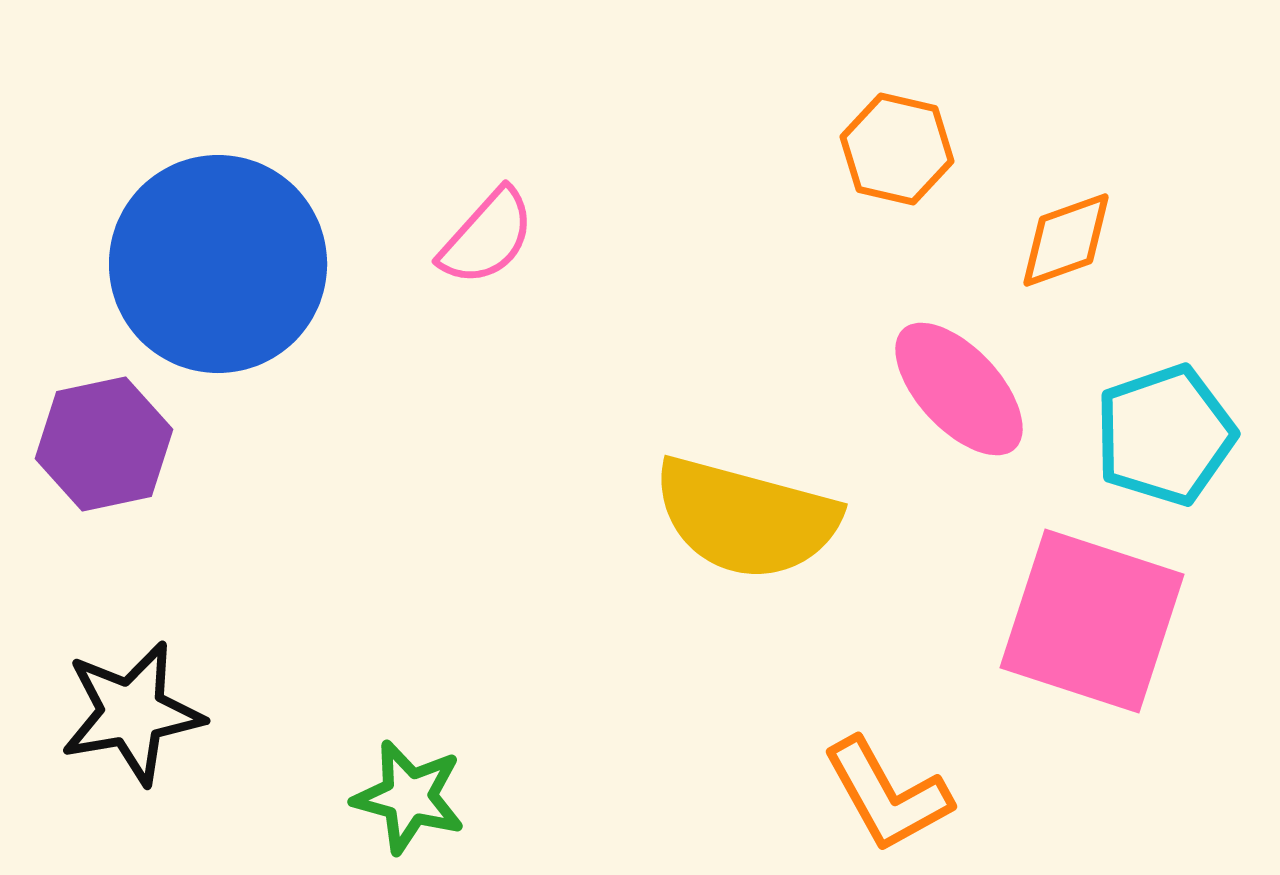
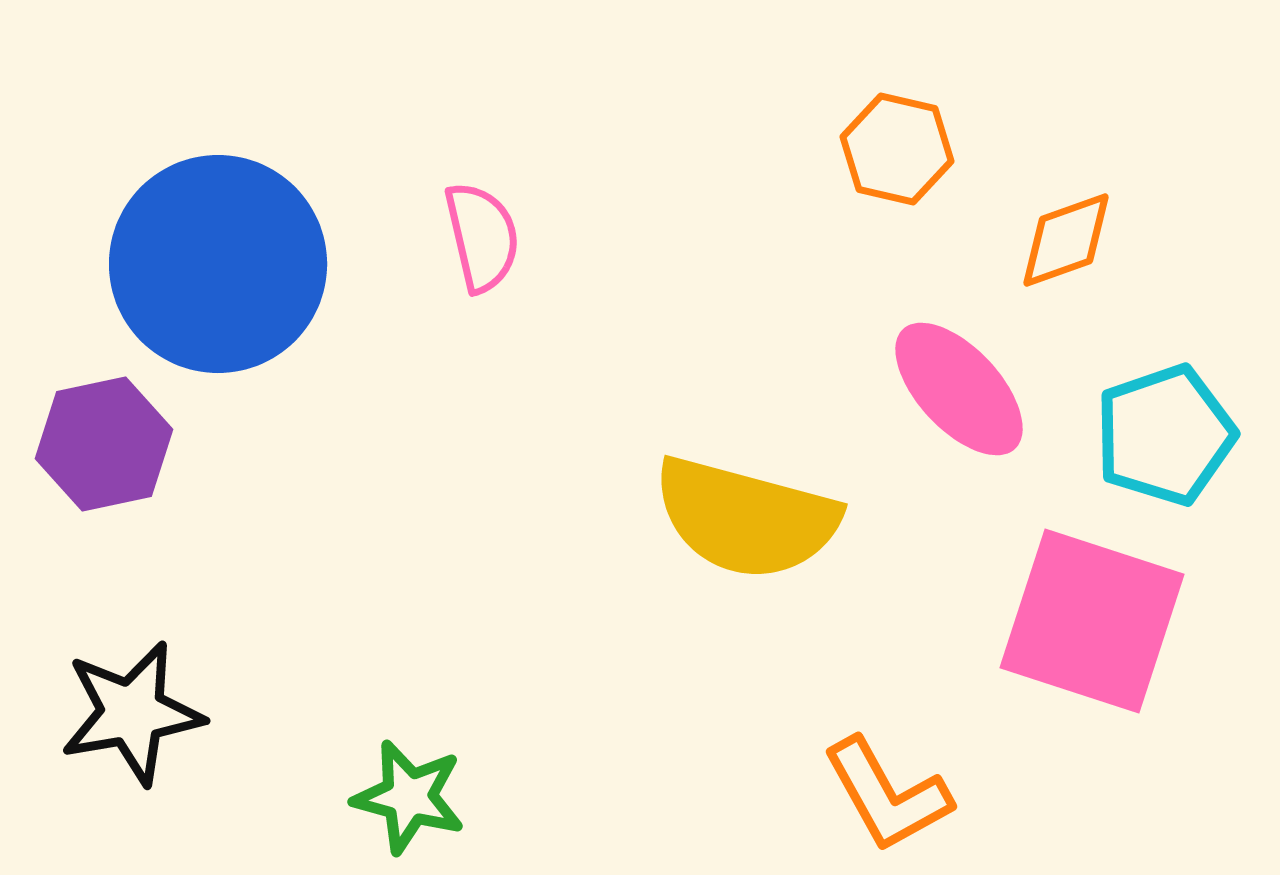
pink semicircle: moved 5 px left; rotated 55 degrees counterclockwise
